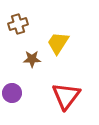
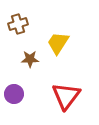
brown star: moved 2 px left
purple circle: moved 2 px right, 1 px down
